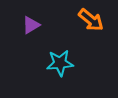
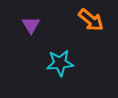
purple triangle: rotated 30 degrees counterclockwise
